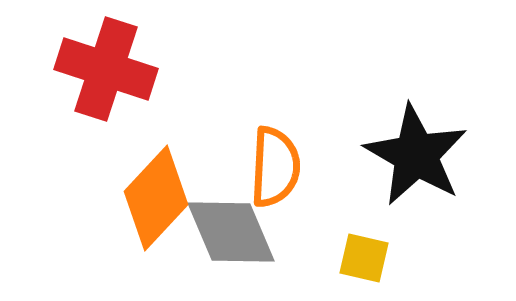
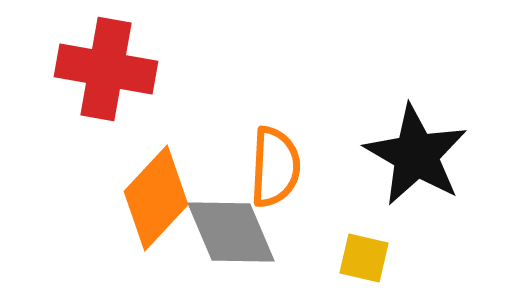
red cross: rotated 8 degrees counterclockwise
